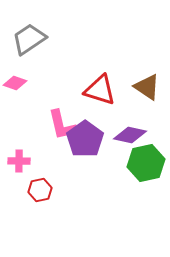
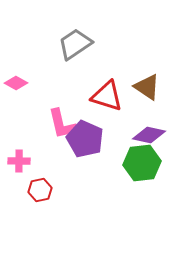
gray trapezoid: moved 46 px right, 5 px down
pink diamond: moved 1 px right; rotated 10 degrees clockwise
red triangle: moved 7 px right, 6 px down
pink L-shape: moved 1 px up
purple diamond: moved 19 px right
purple pentagon: rotated 12 degrees counterclockwise
green hexagon: moved 4 px left; rotated 6 degrees clockwise
